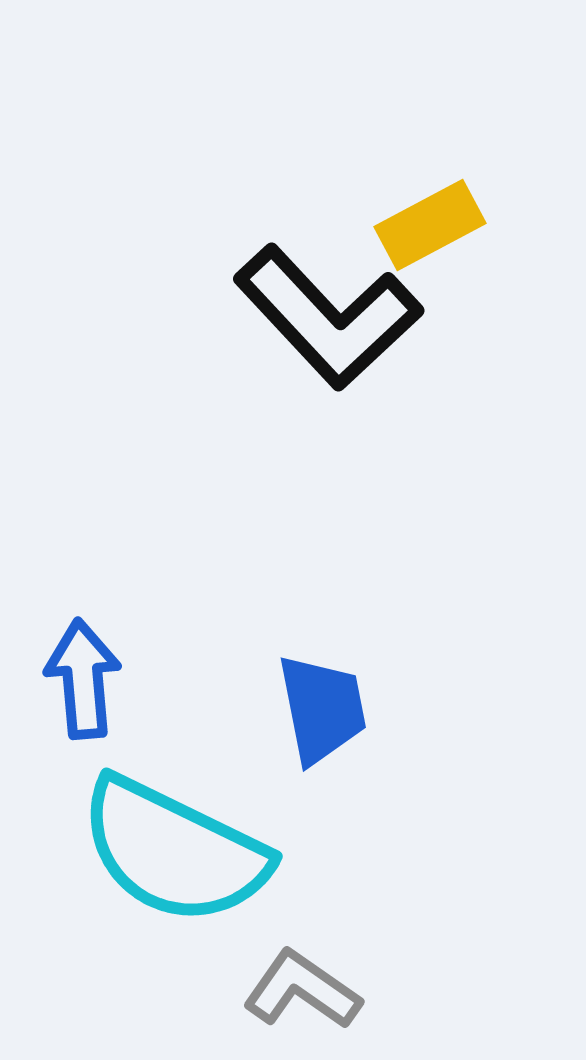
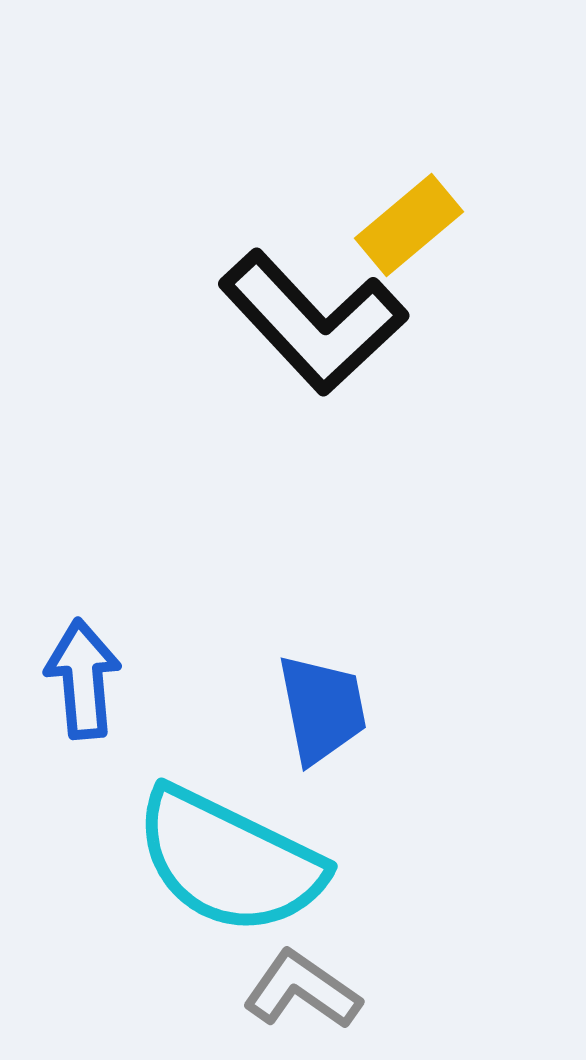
yellow rectangle: moved 21 px left; rotated 12 degrees counterclockwise
black L-shape: moved 15 px left, 5 px down
cyan semicircle: moved 55 px right, 10 px down
